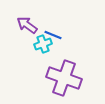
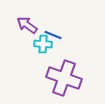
cyan cross: rotated 24 degrees clockwise
